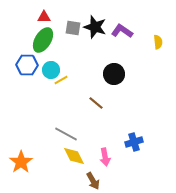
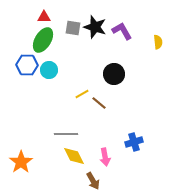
purple L-shape: rotated 25 degrees clockwise
cyan circle: moved 2 px left
yellow line: moved 21 px right, 14 px down
brown line: moved 3 px right
gray line: rotated 30 degrees counterclockwise
